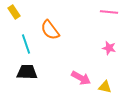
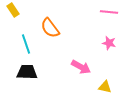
yellow rectangle: moved 1 px left, 2 px up
orange semicircle: moved 2 px up
pink star: moved 5 px up
pink arrow: moved 11 px up
